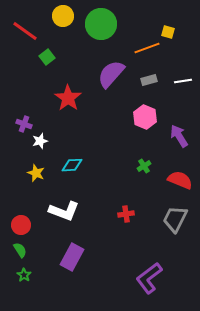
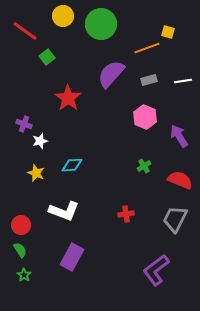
purple L-shape: moved 7 px right, 8 px up
